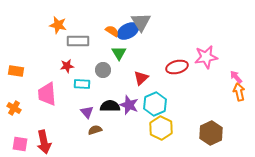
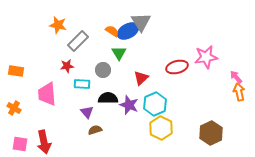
gray rectangle: rotated 45 degrees counterclockwise
black semicircle: moved 2 px left, 8 px up
